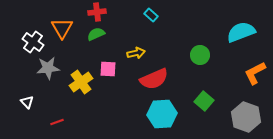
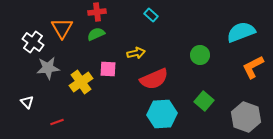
orange L-shape: moved 2 px left, 6 px up
